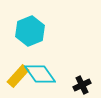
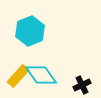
cyan diamond: moved 1 px right, 1 px down
